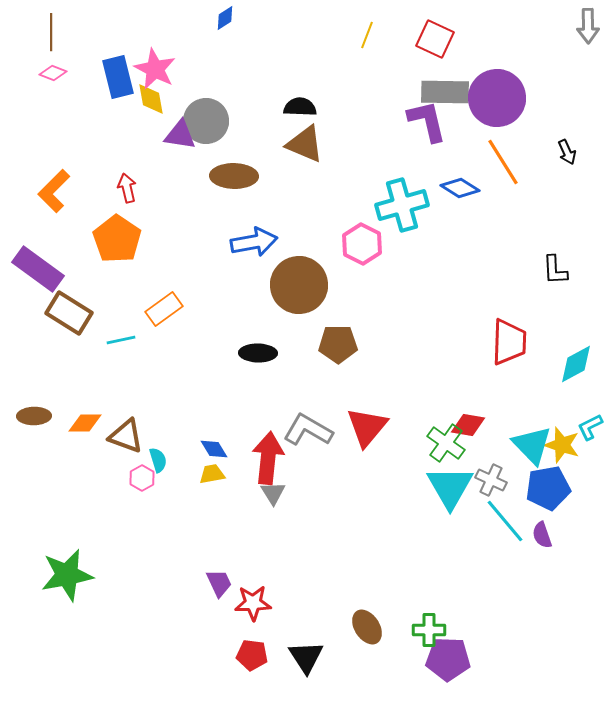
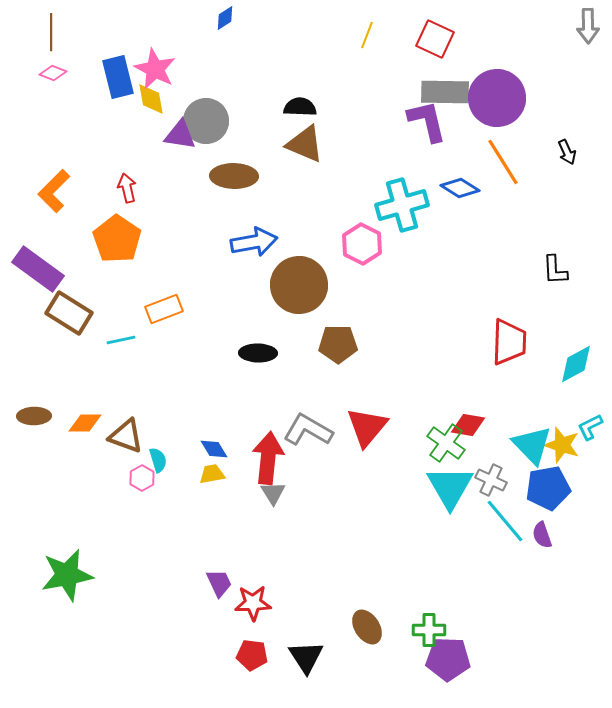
orange rectangle at (164, 309): rotated 15 degrees clockwise
